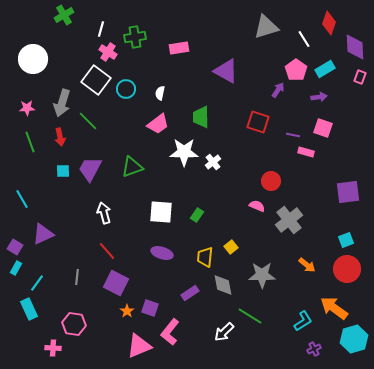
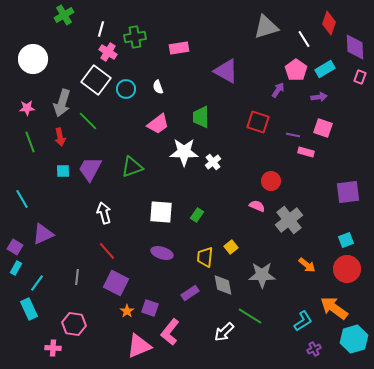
white semicircle at (160, 93): moved 2 px left, 6 px up; rotated 32 degrees counterclockwise
